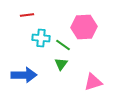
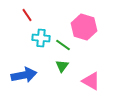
red line: rotated 64 degrees clockwise
pink hexagon: rotated 20 degrees clockwise
green triangle: moved 1 px right, 2 px down
blue arrow: rotated 10 degrees counterclockwise
pink triangle: moved 2 px left, 1 px up; rotated 48 degrees clockwise
